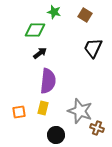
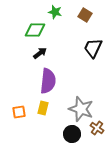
green star: moved 1 px right
gray star: moved 1 px right, 2 px up
brown cross: rotated 16 degrees clockwise
black circle: moved 16 px right, 1 px up
